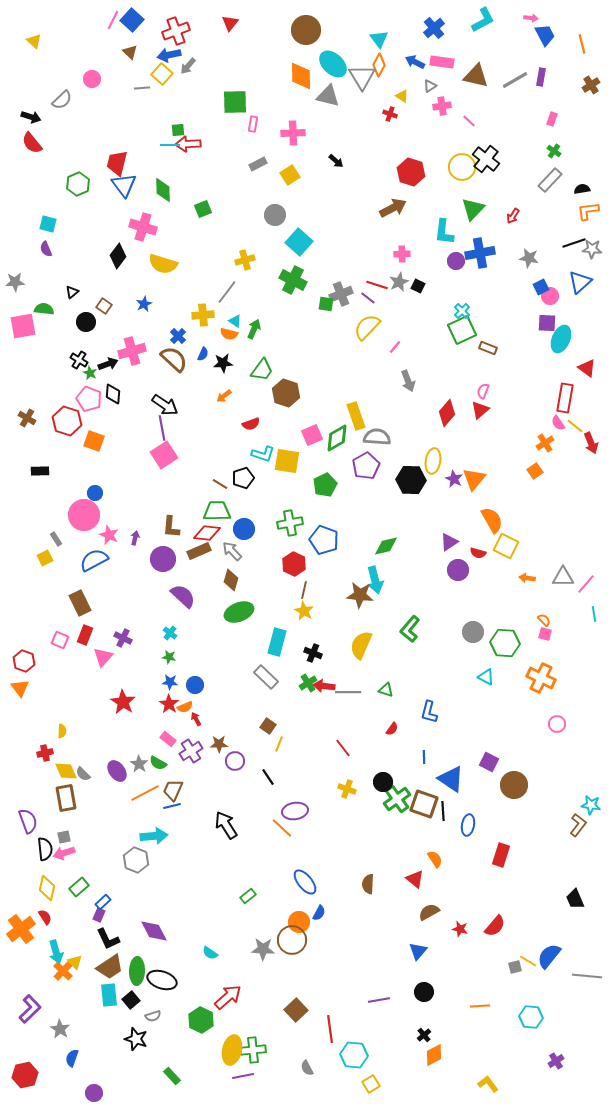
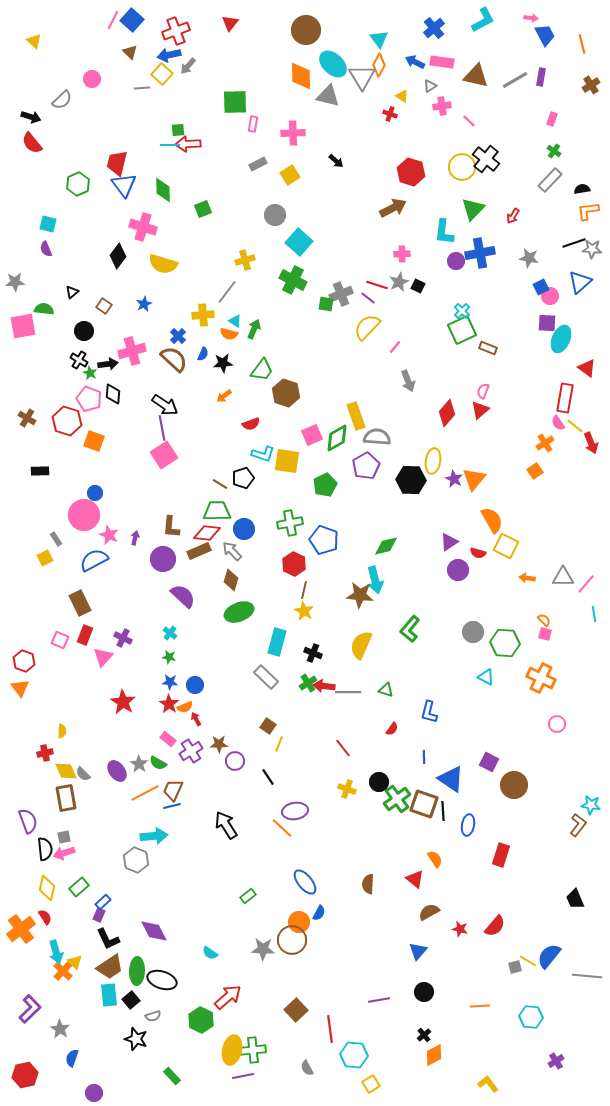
black circle at (86, 322): moved 2 px left, 9 px down
black arrow at (108, 364): rotated 12 degrees clockwise
black circle at (383, 782): moved 4 px left
